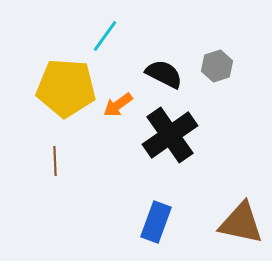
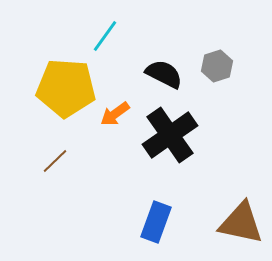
orange arrow: moved 3 px left, 9 px down
brown line: rotated 48 degrees clockwise
